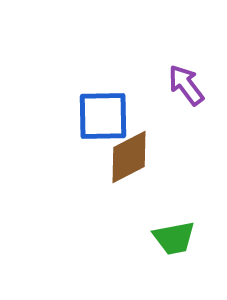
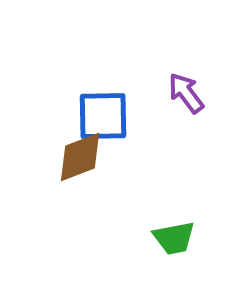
purple arrow: moved 8 px down
brown diamond: moved 49 px left; rotated 6 degrees clockwise
